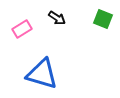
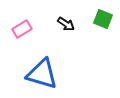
black arrow: moved 9 px right, 6 px down
